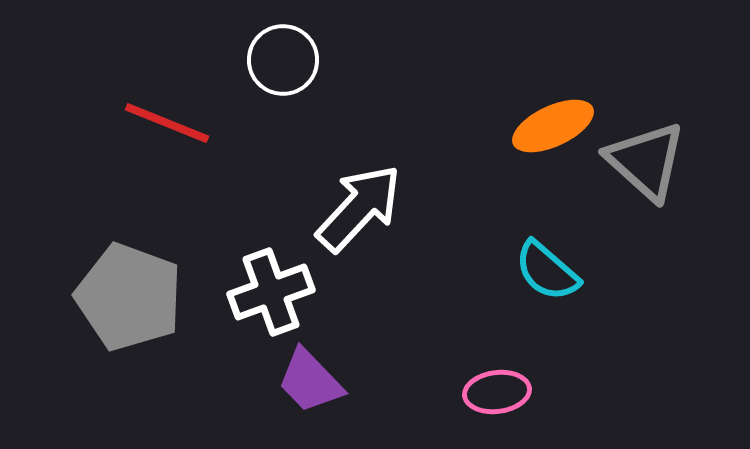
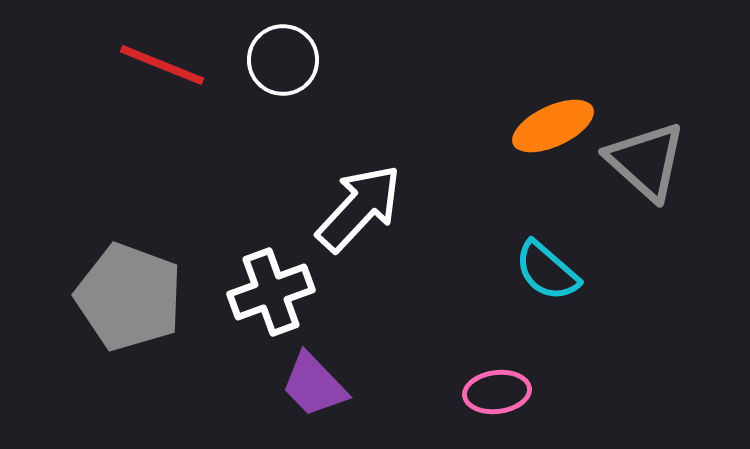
red line: moved 5 px left, 58 px up
purple trapezoid: moved 4 px right, 4 px down
